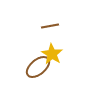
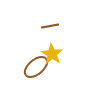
brown ellipse: moved 2 px left
